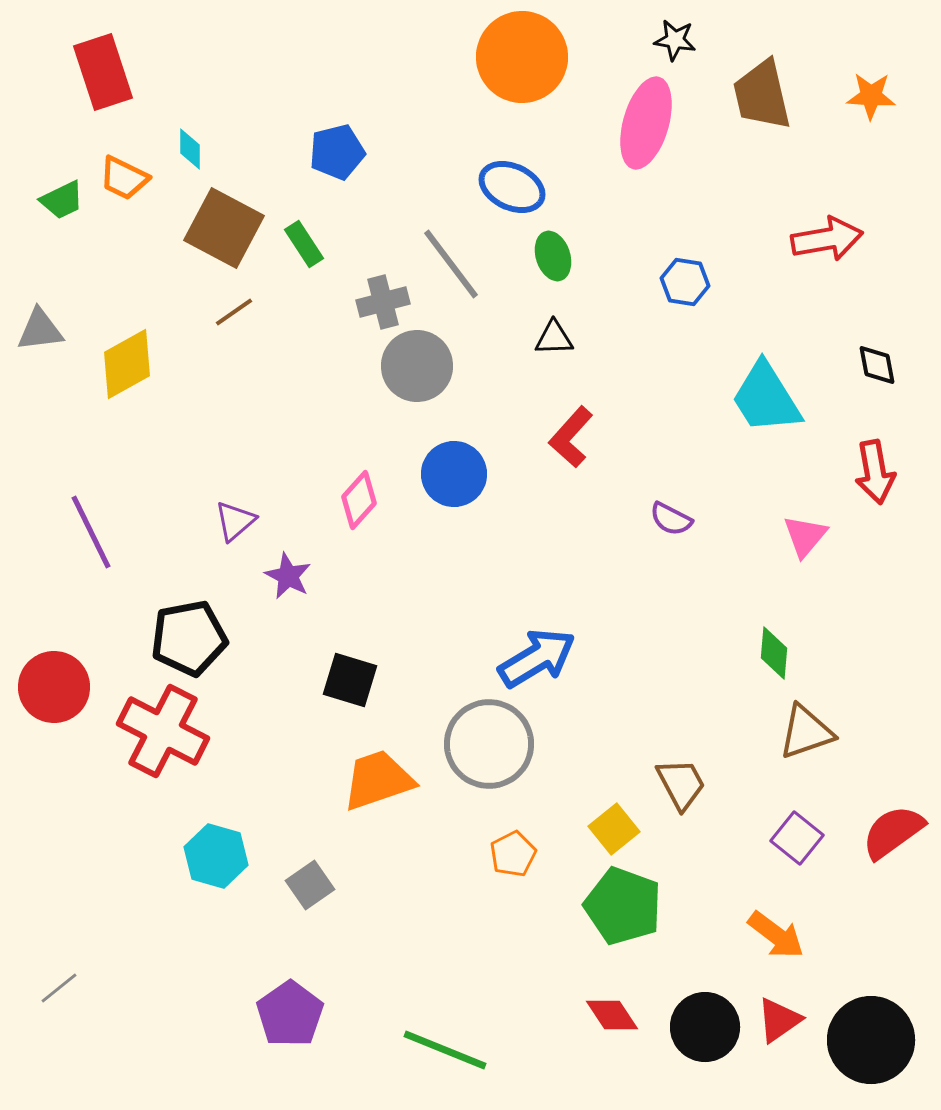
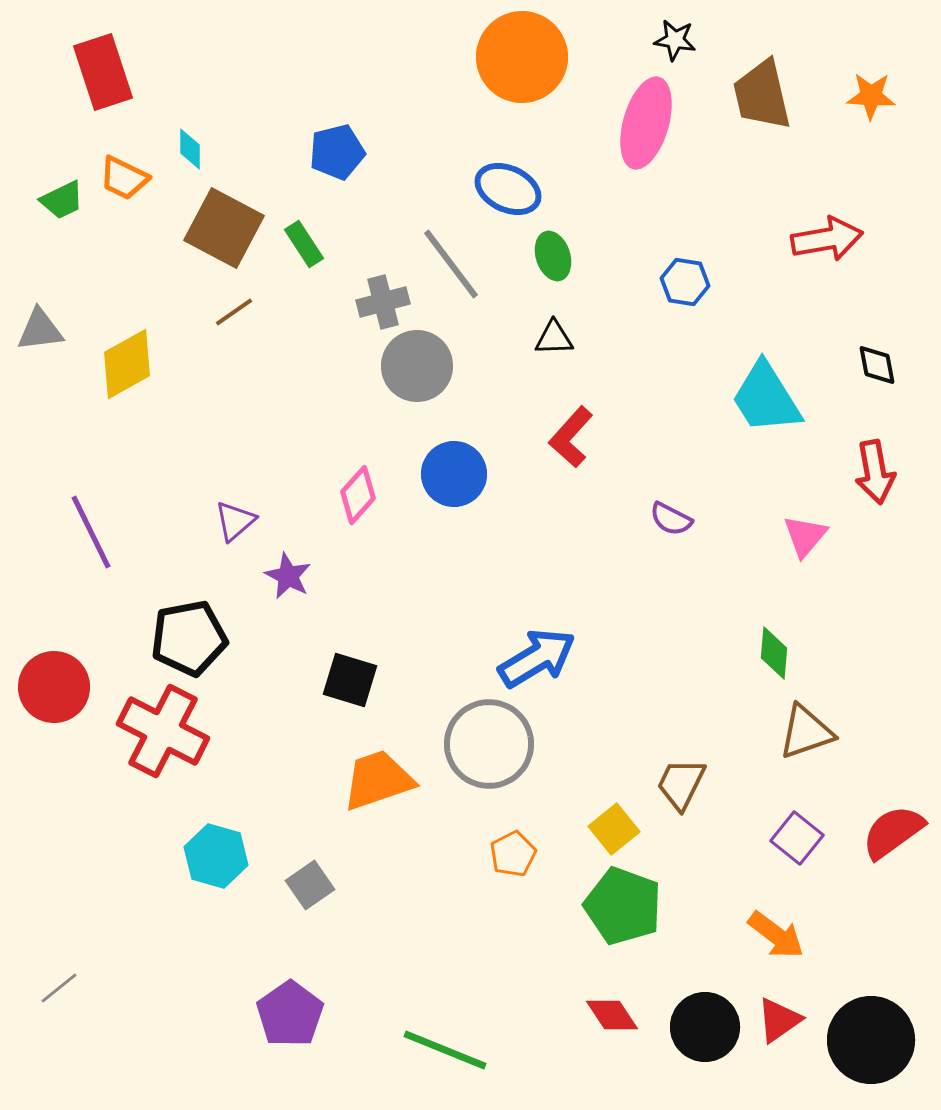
blue ellipse at (512, 187): moved 4 px left, 2 px down
pink diamond at (359, 500): moved 1 px left, 5 px up
brown trapezoid at (681, 784): rotated 126 degrees counterclockwise
